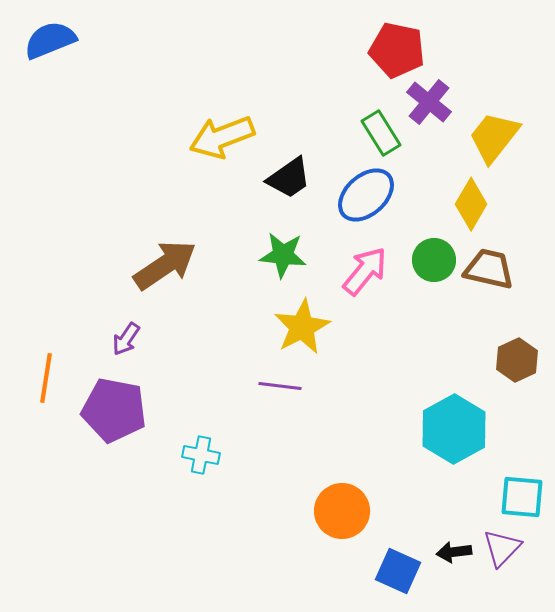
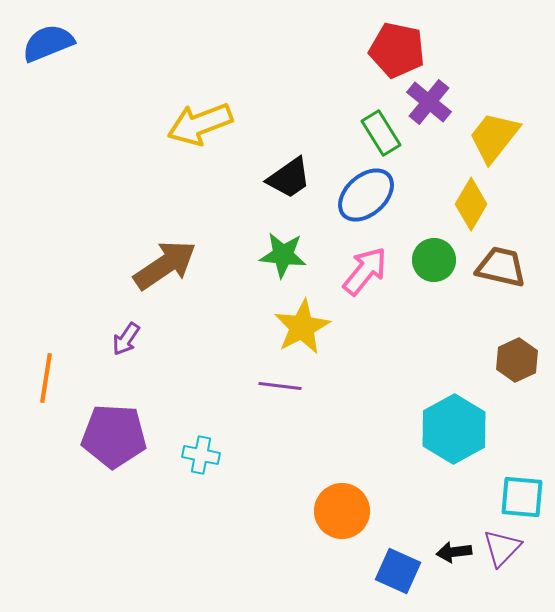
blue semicircle: moved 2 px left, 3 px down
yellow arrow: moved 22 px left, 13 px up
brown trapezoid: moved 12 px right, 2 px up
purple pentagon: moved 26 px down; rotated 8 degrees counterclockwise
